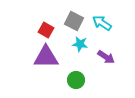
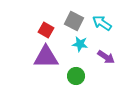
green circle: moved 4 px up
